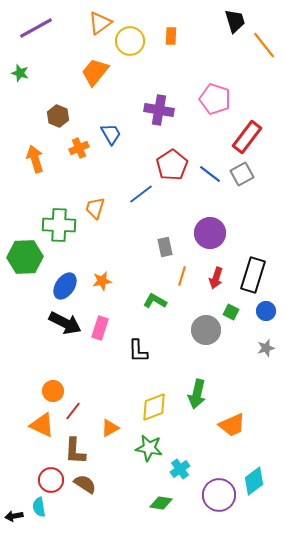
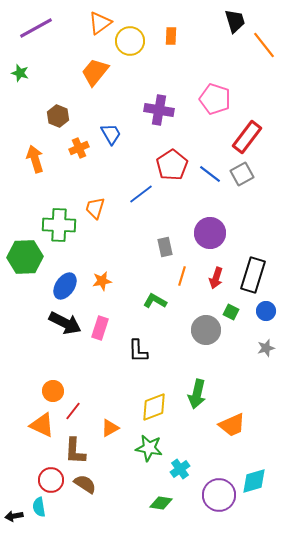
cyan diamond at (254, 481): rotated 20 degrees clockwise
